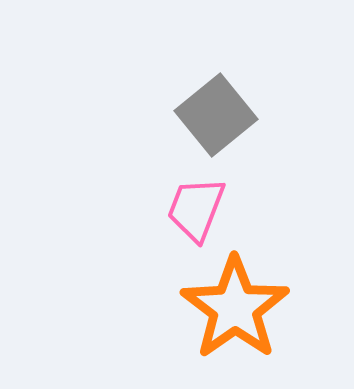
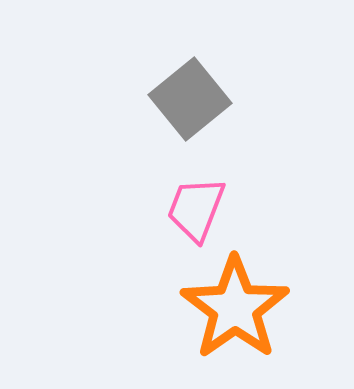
gray square: moved 26 px left, 16 px up
